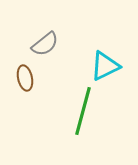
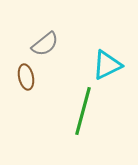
cyan triangle: moved 2 px right, 1 px up
brown ellipse: moved 1 px right, 1 px up
